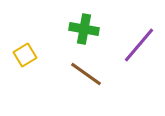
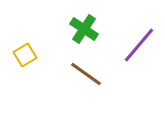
green cross: rotated 24 degrees clockwise
